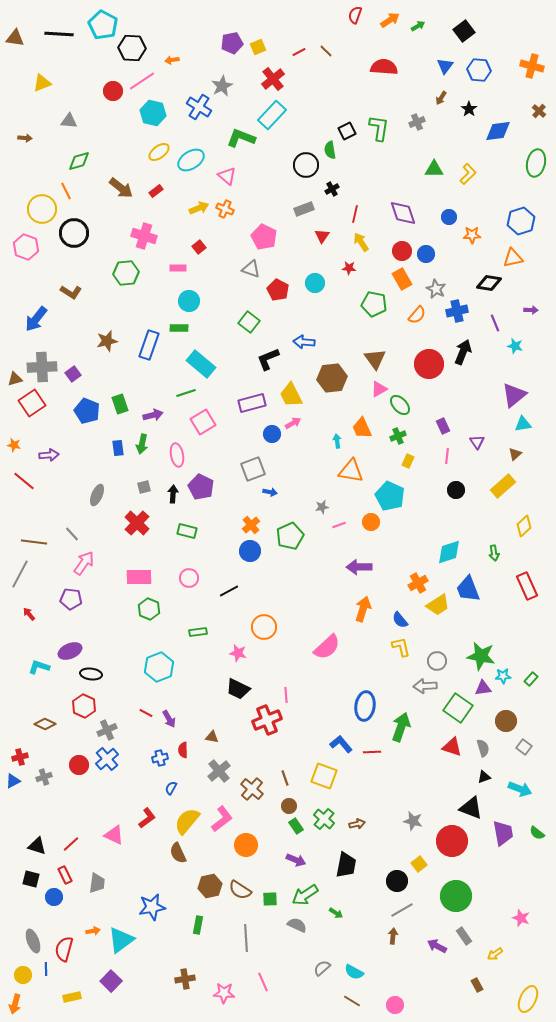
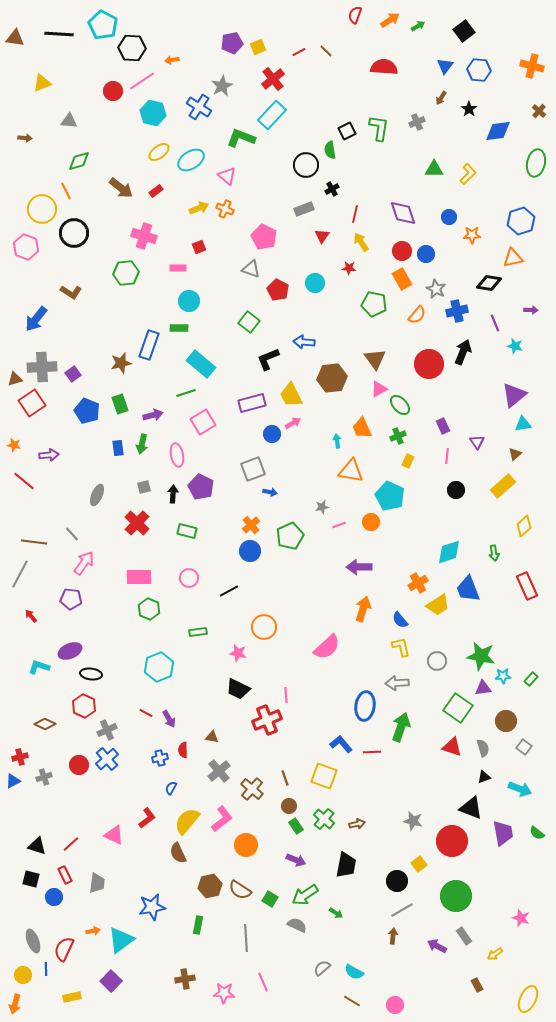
red square at (199, 247): rotated 16 degrees clockwise
brown star at (107, 341): moved 14 px right, 22 px down
red arrow at (29, 614): moved 2 px right, 2 px down
gray arrow at (425, 686): moved 28 px left, 3 px up
green square at (270, 899): rotated 35 degrees clockwise
red semicircle at (64, 949): rotated 10 degrees clockwise
